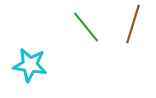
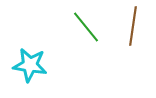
brown line: moved 2 px down; rotated 9 degrees counterclockwise
